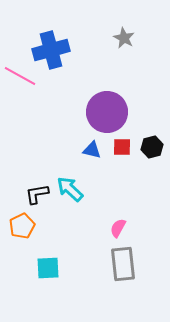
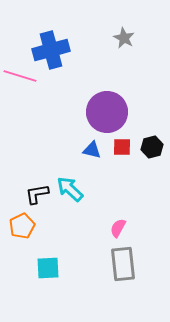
pink line: rotated 12 degrees counterclockwise
